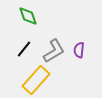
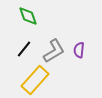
yellow rectangle: moved 1 px left
